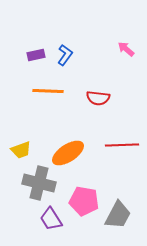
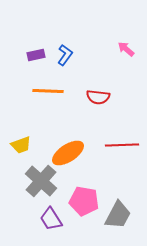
red semicircle: moved 1 px up
yellow trapezoid: moved 5 px up
gray cross: moved 2 px right, 2 px up; rotated 28 degrees clockwise
